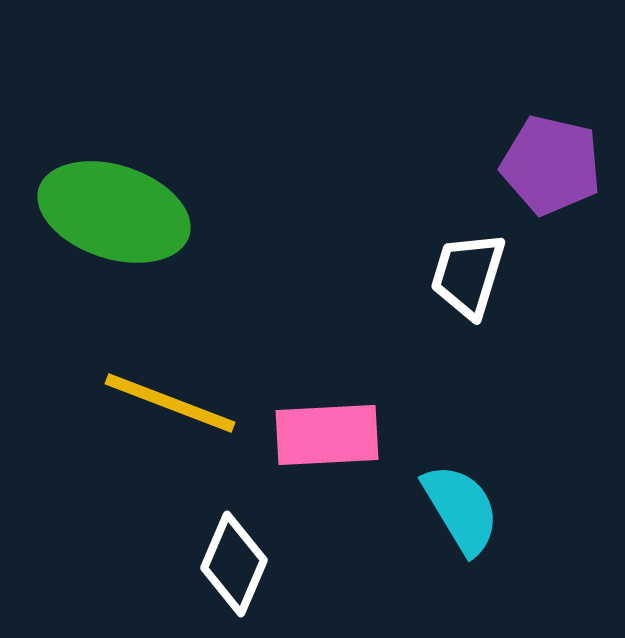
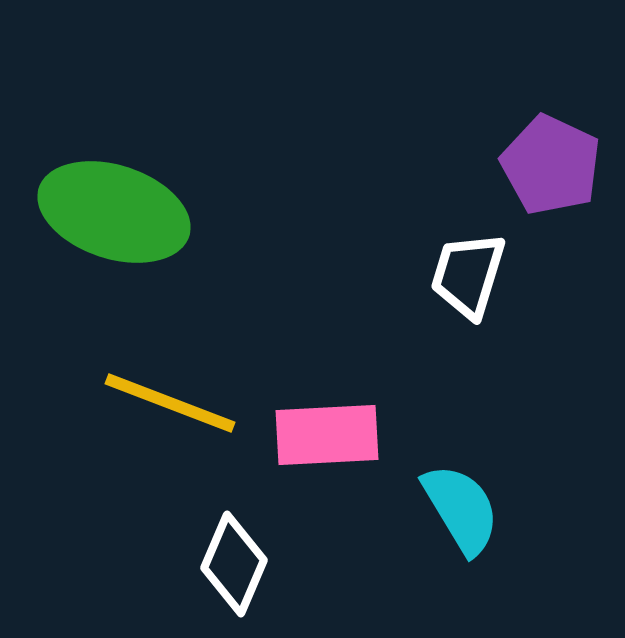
purple pentagon: rotated 12 degrees clockwise
